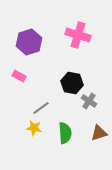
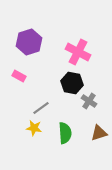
pink cross: moved 17 px down; rotated 10 degrees clockwise
